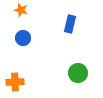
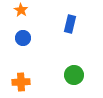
orange star: rotated 16 degrees clockwise
green circle: moved 4 px left, 2 px down
orange cross: moved 6 px right
